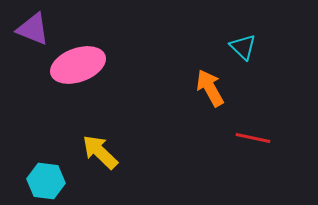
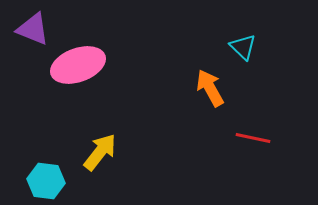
yellow arrow: rotated 84 degrees clockwise
